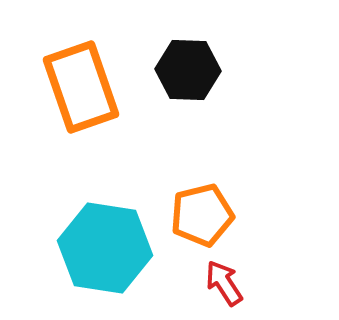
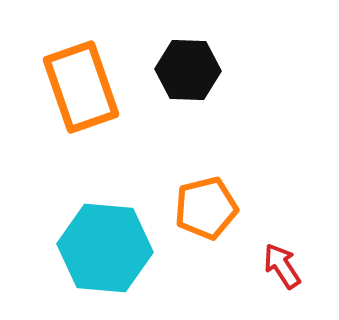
orange pentagon: moved 4 px right, 7 px up
cyan hexagon: rotated 4 degrees counterclockwise
red arrow: moved 58 px right, 17 px up
